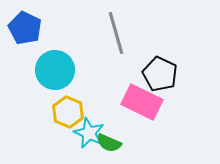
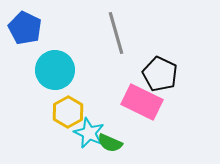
yellow hexagon: rotated 8 degrees clockwise
green semicircle: moved 1 px right
